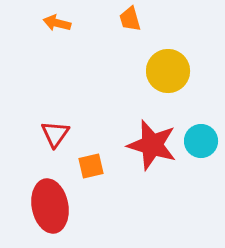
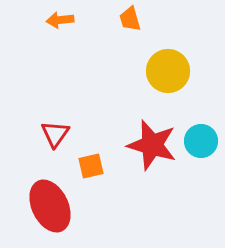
orange arrow: moved 3 px right, 3 px up; rotated 20 degrees counterclockwise
red ellipse: rotated 15 degrees counterclockwise
